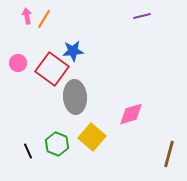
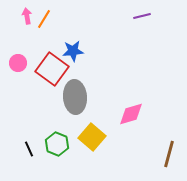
black line: moved 1 px right, 2 px up
